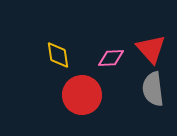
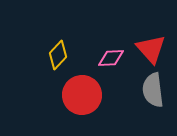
yellow diamond: rotated 52 degrees clockwise
gray semicircle: moved 1 px down
